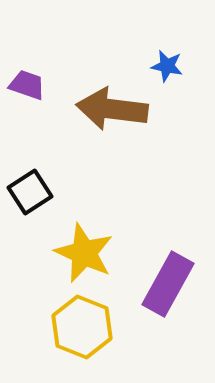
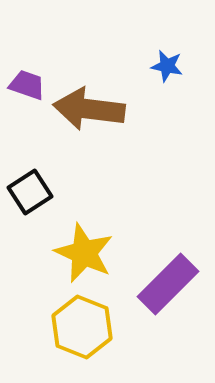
brown arrow: moved 23 px left
purple rectangle: rotated 16 degrees clockwise
